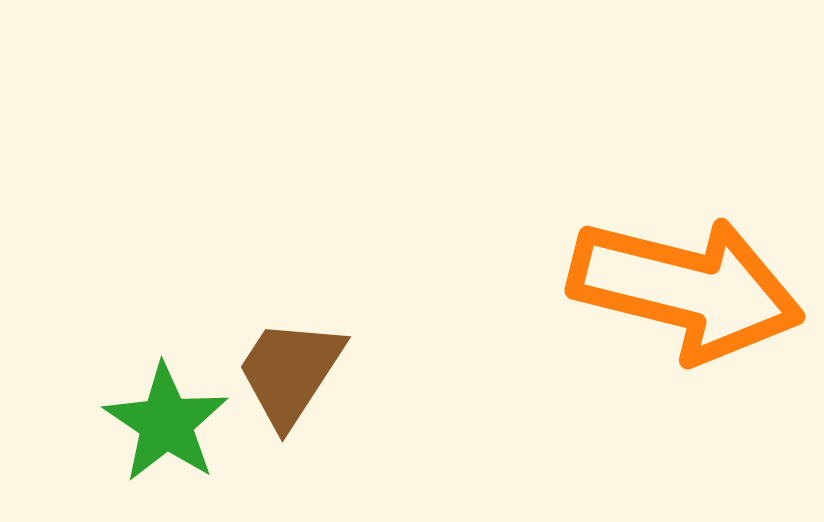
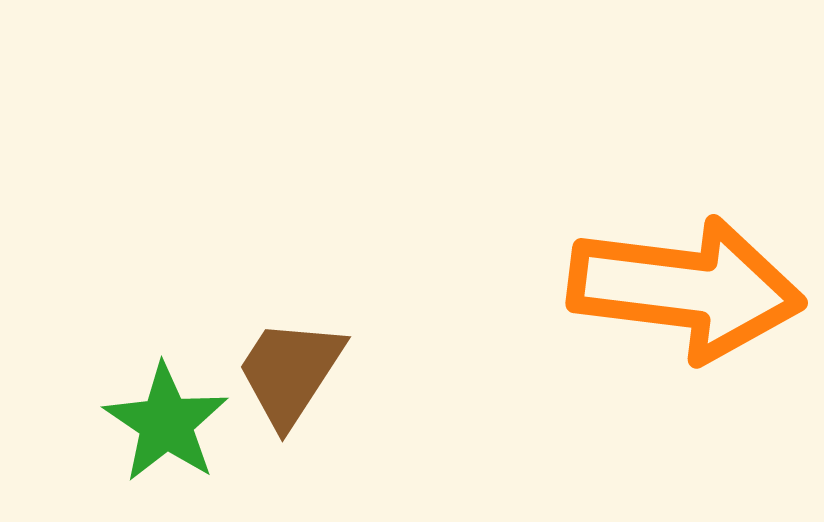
orange arrow: rotated 7 degrees counterclockwise
